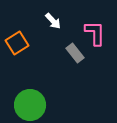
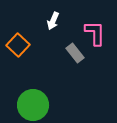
white arrow: rotated 66 degrees clockwise
orange square: moved 1 px right, 2 px down; rotated 15 degrees counterclockwise
green circle: moved 3 px right
